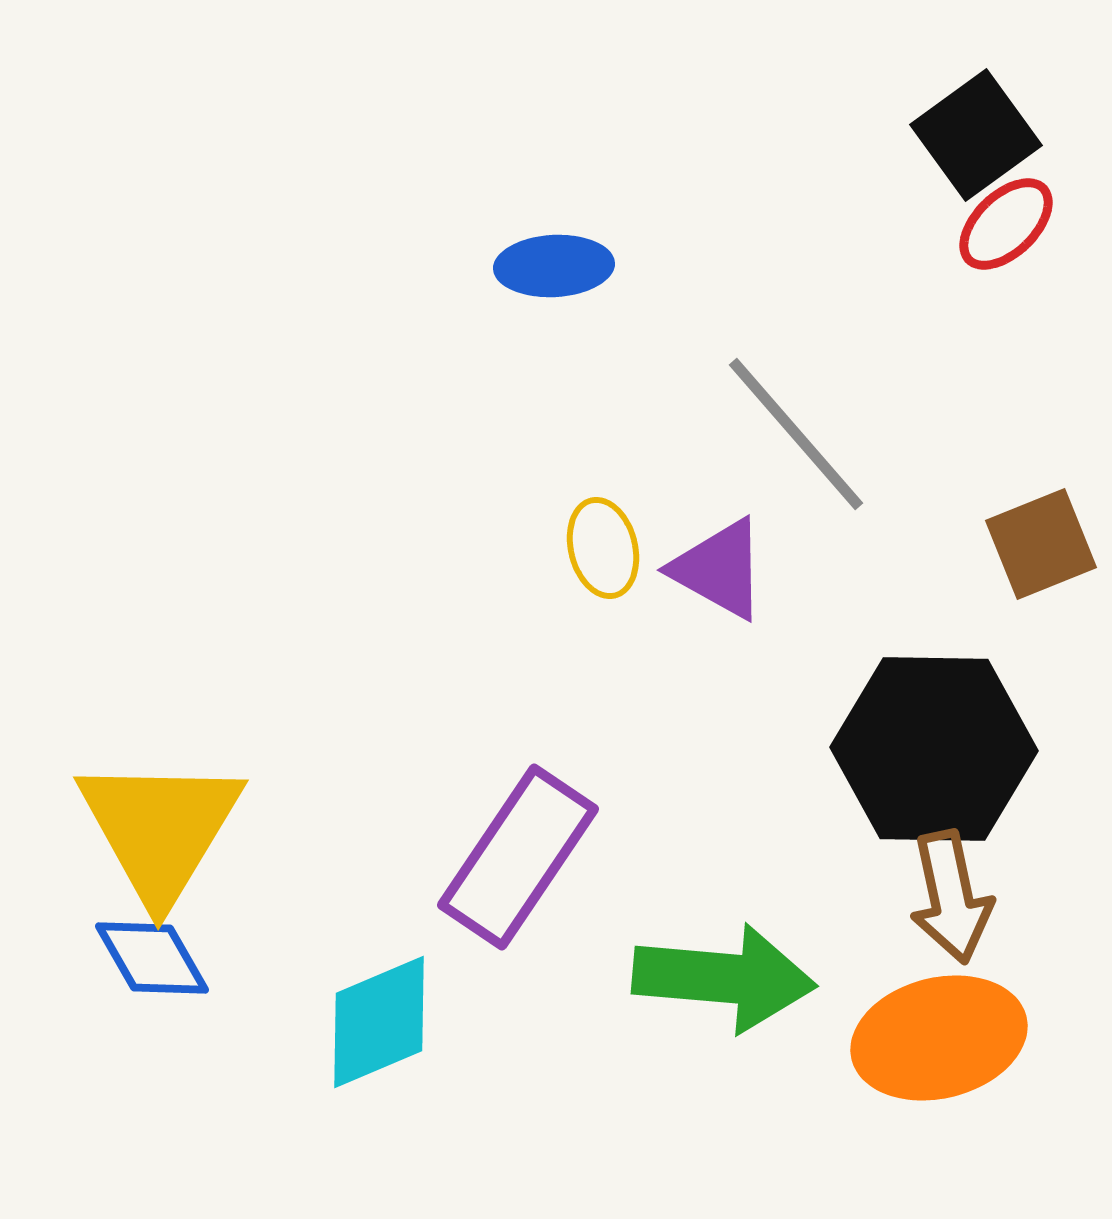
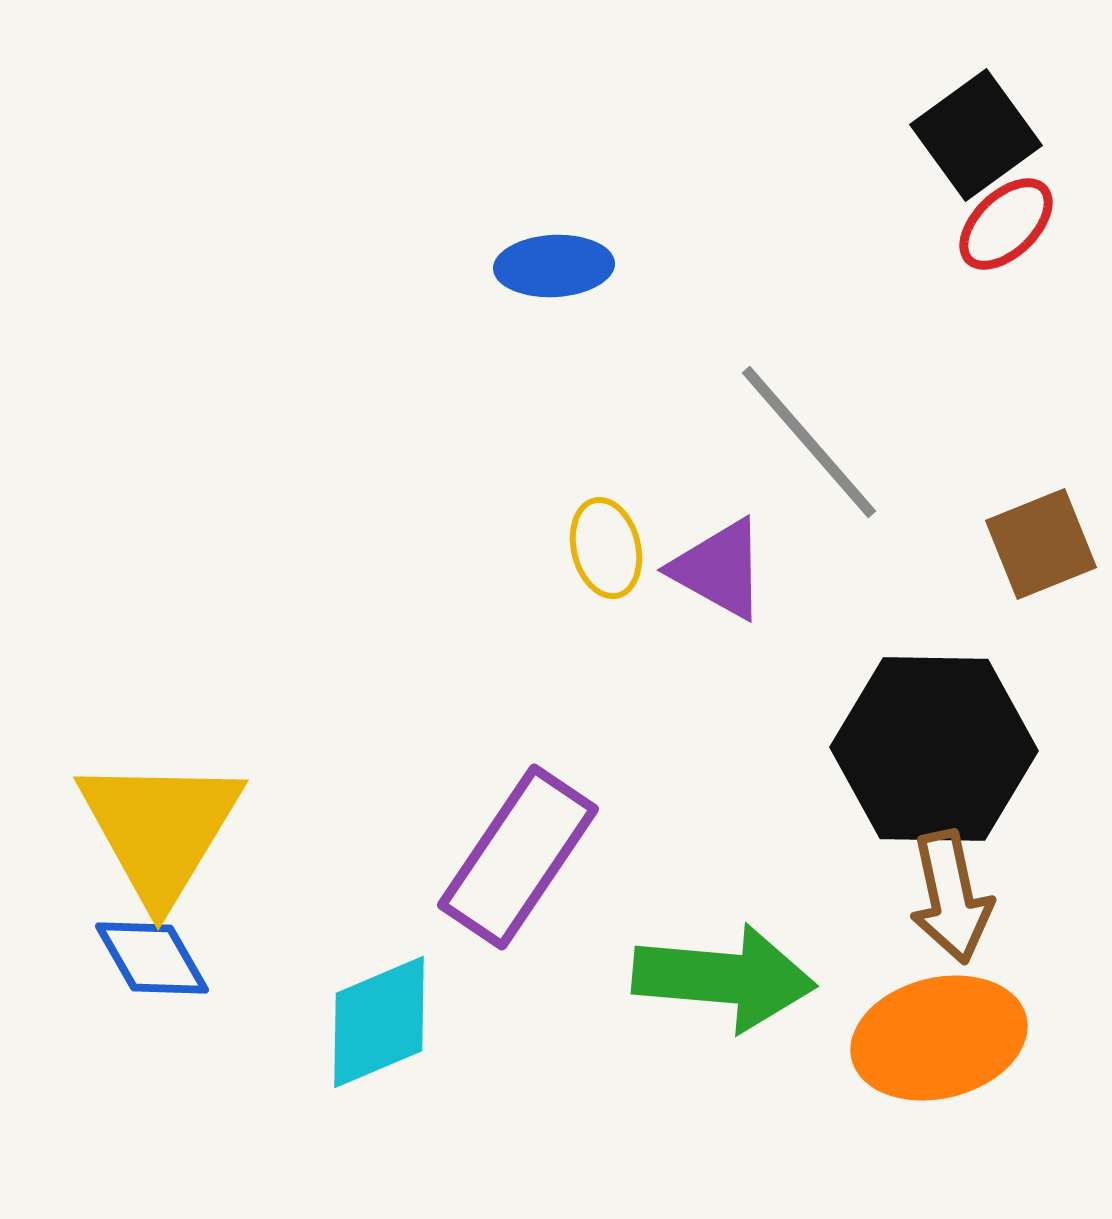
gray line: moved 13 px right, 8 px down
yellow ellipse: moved 3 px right
